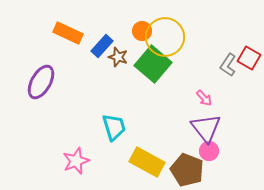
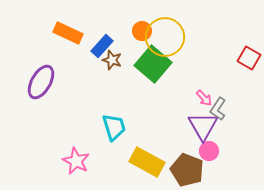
brown star: moved 6 px left, 3 px down
gray L-shape: moved 10 px left, 44 px down
purple triangle: moved 3 px left, 2 px up; rotated 8 degrees clockwise
pink star: rotated 24 degrees counterclockwise
